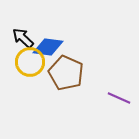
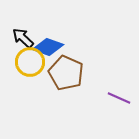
blue diamond: rotated 12 degrees clockwise
